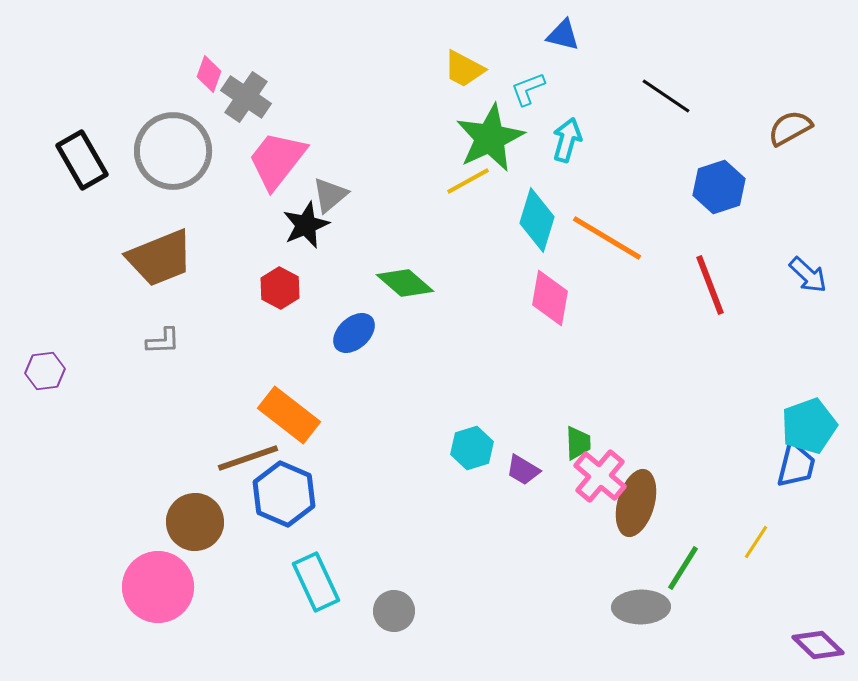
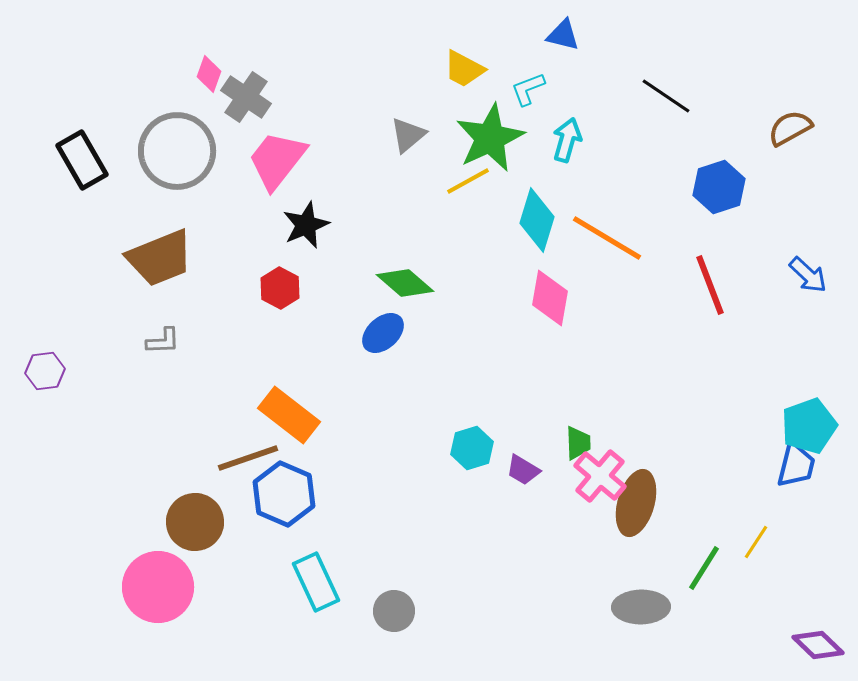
gray circle at (173, 151): moved 4 px right
gray triangle at (330, 195): moved 78 px right, 60 px up
blue ellipse at (354, 333): moved 29 px right
green line at (683, 568): moved 21 px right
